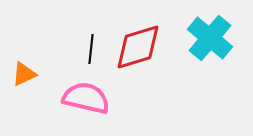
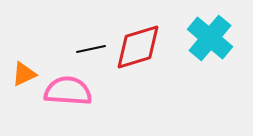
black line: rotated 72 degrees clockwise
pink semicircle: moved 18 px left, 7 px up; rotated 9 degrees counterclockwise
